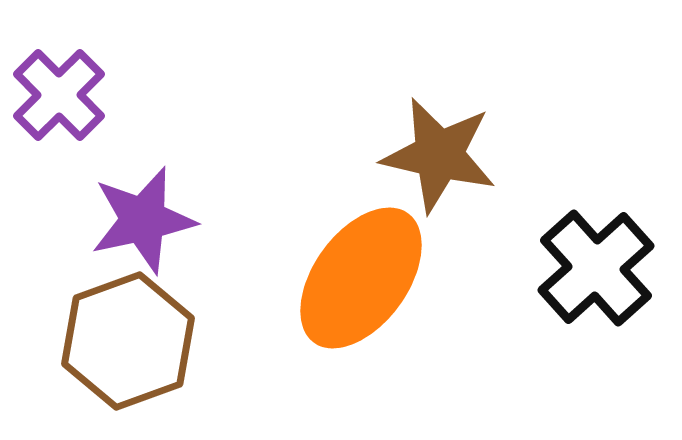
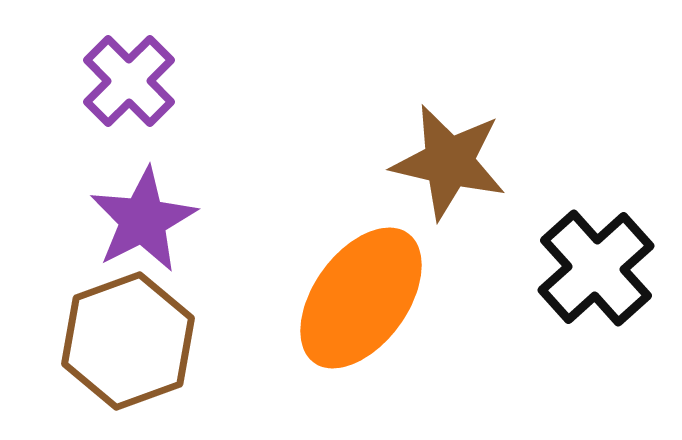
purple cross: moved 70 px right, 14 px up
brown star: moved 10 px right, 7 px down
purple star: rotated 15 degrees counterclockwise
orange ellipse: moved 20 px down
